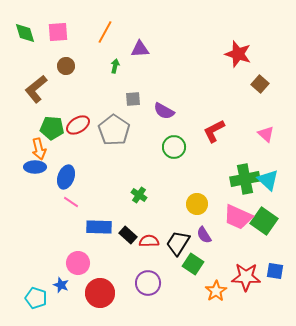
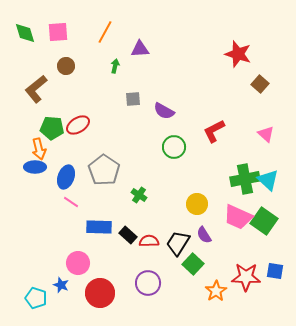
gray pentagon at (114, 130): moved 10 px left, 40 px down
green square at (193, 264): rotated 10 degrees clockwise
